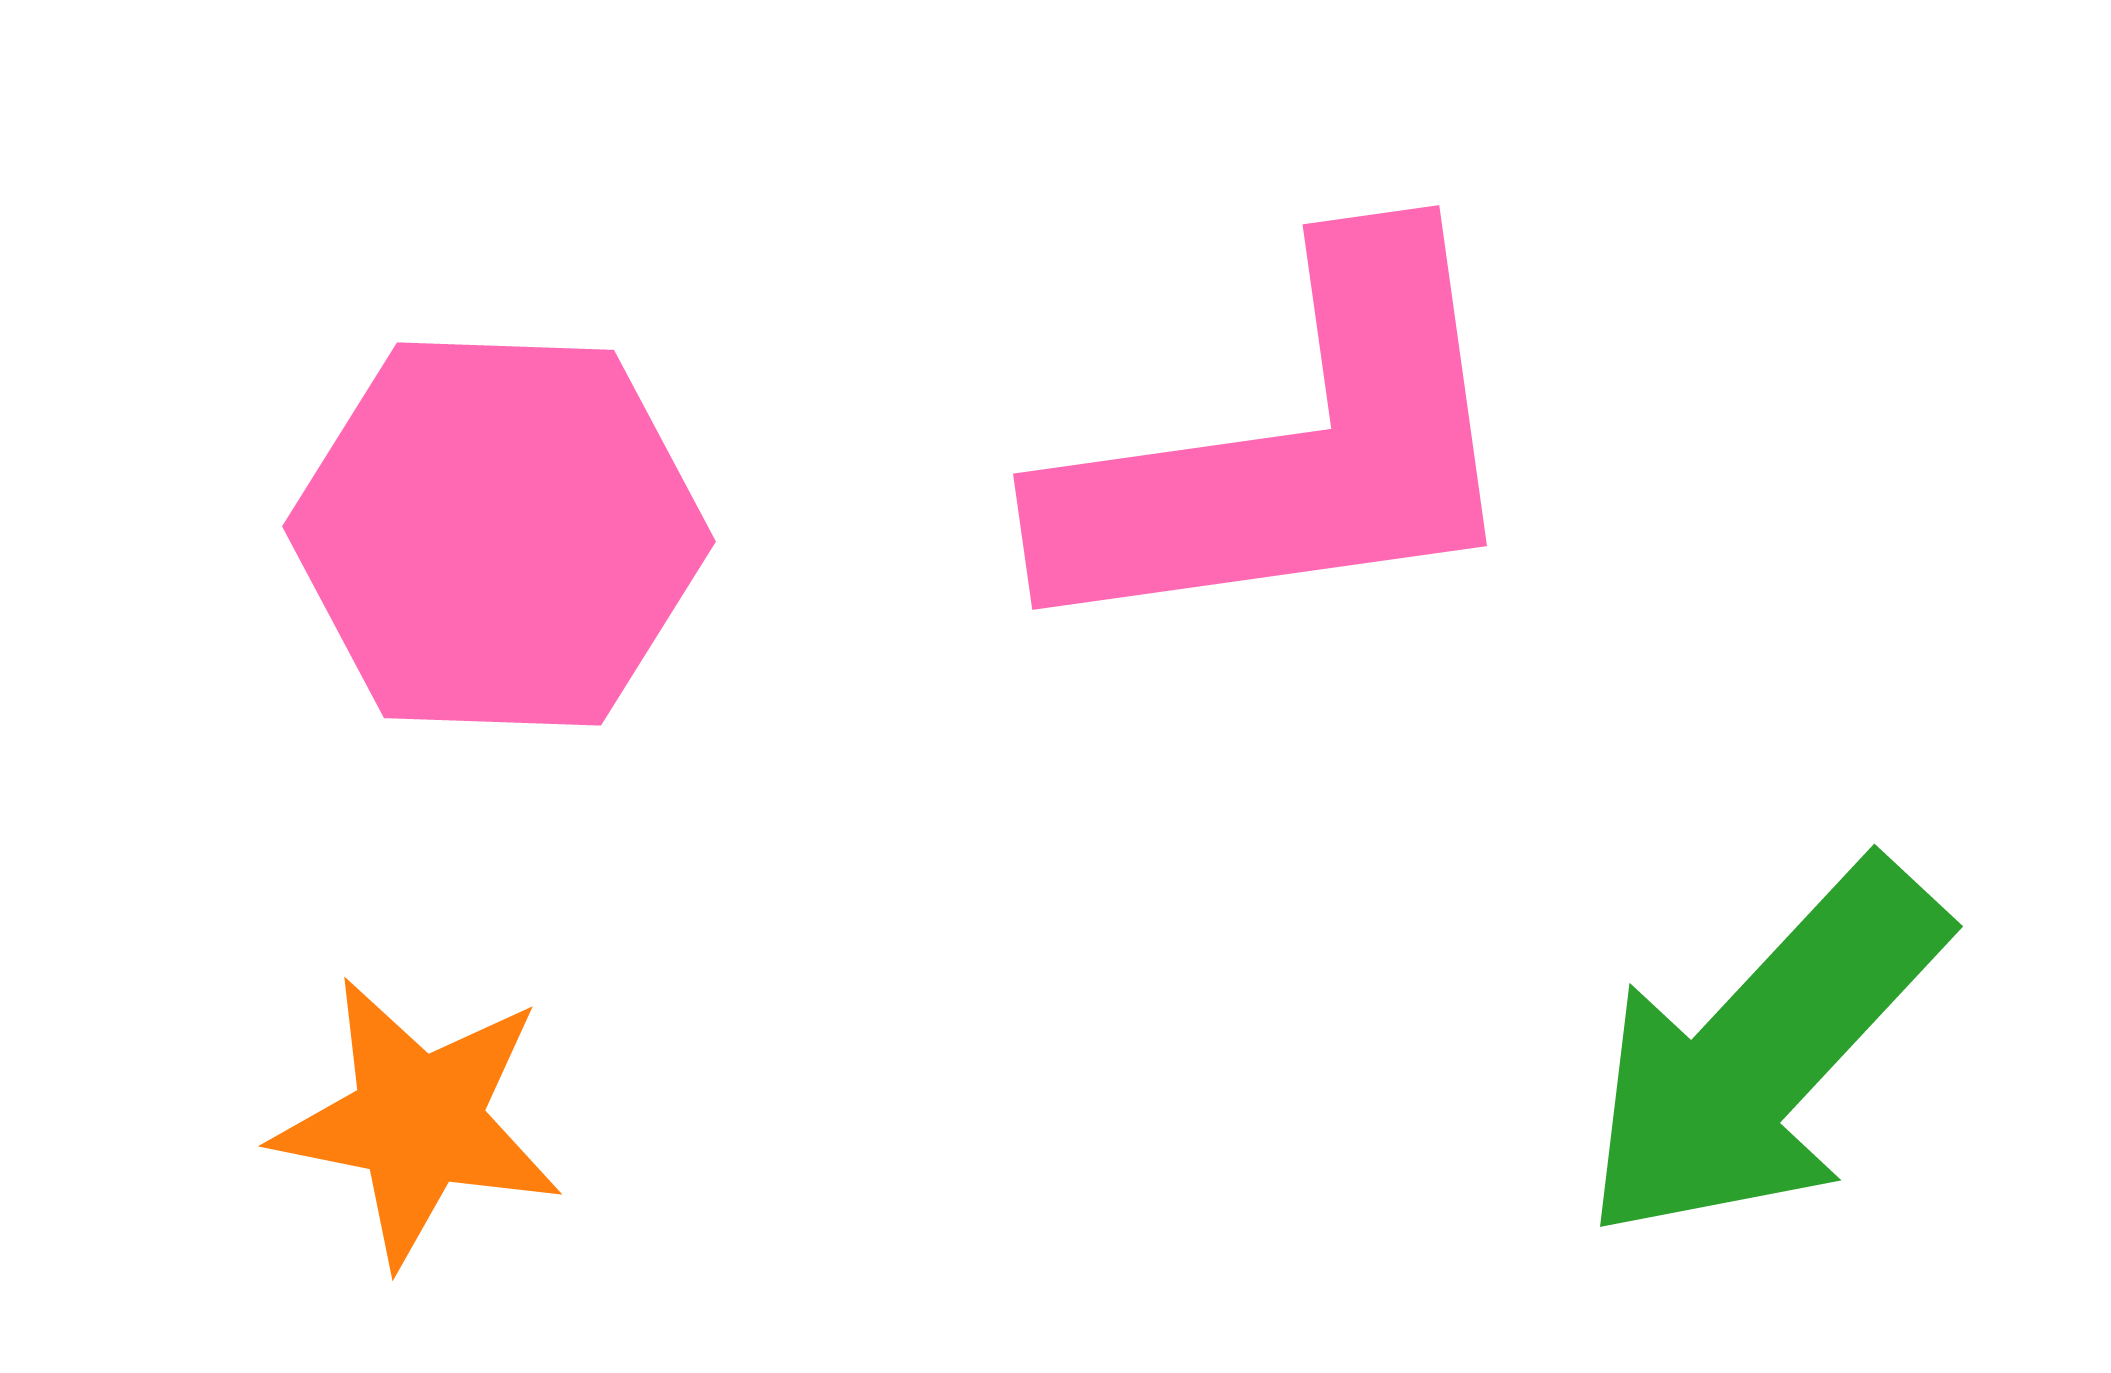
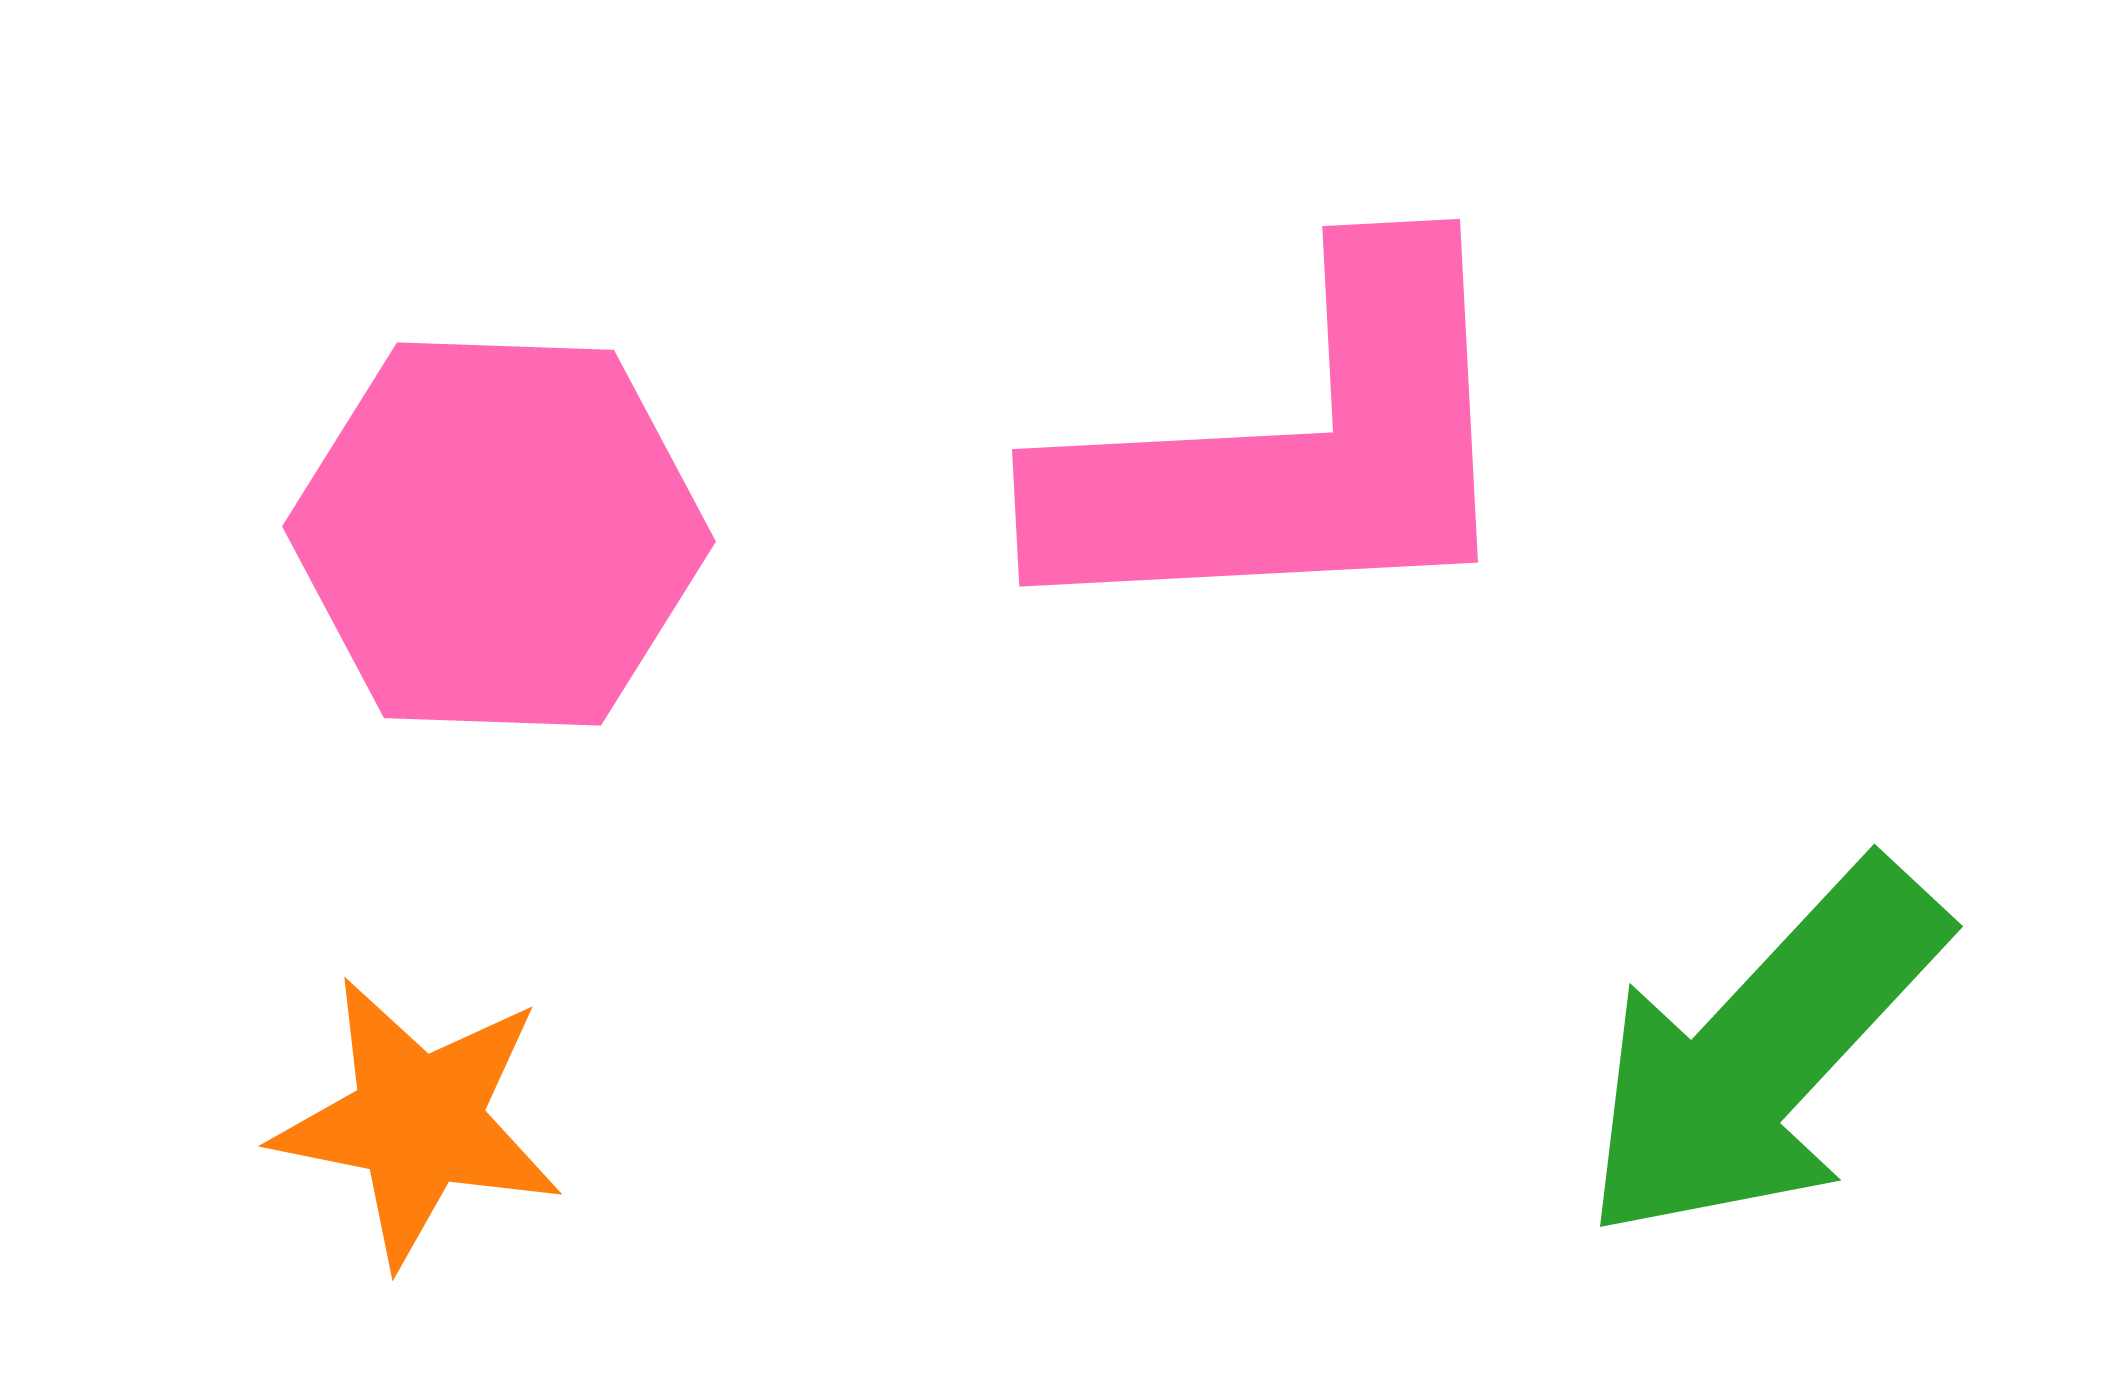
pink L-shape: rotated 5 degrees clockwise
